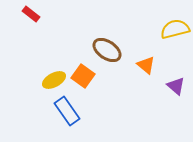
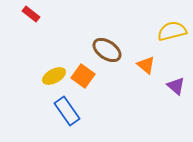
yellow semicircle: moved 3 px left, 2 px down
yellow ellipse: moved 4 px up
